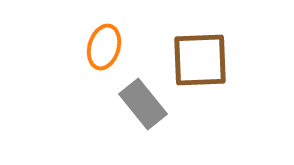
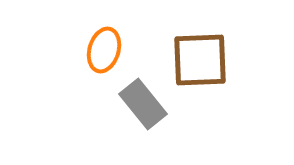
orange ellipse: moved 3 px down
